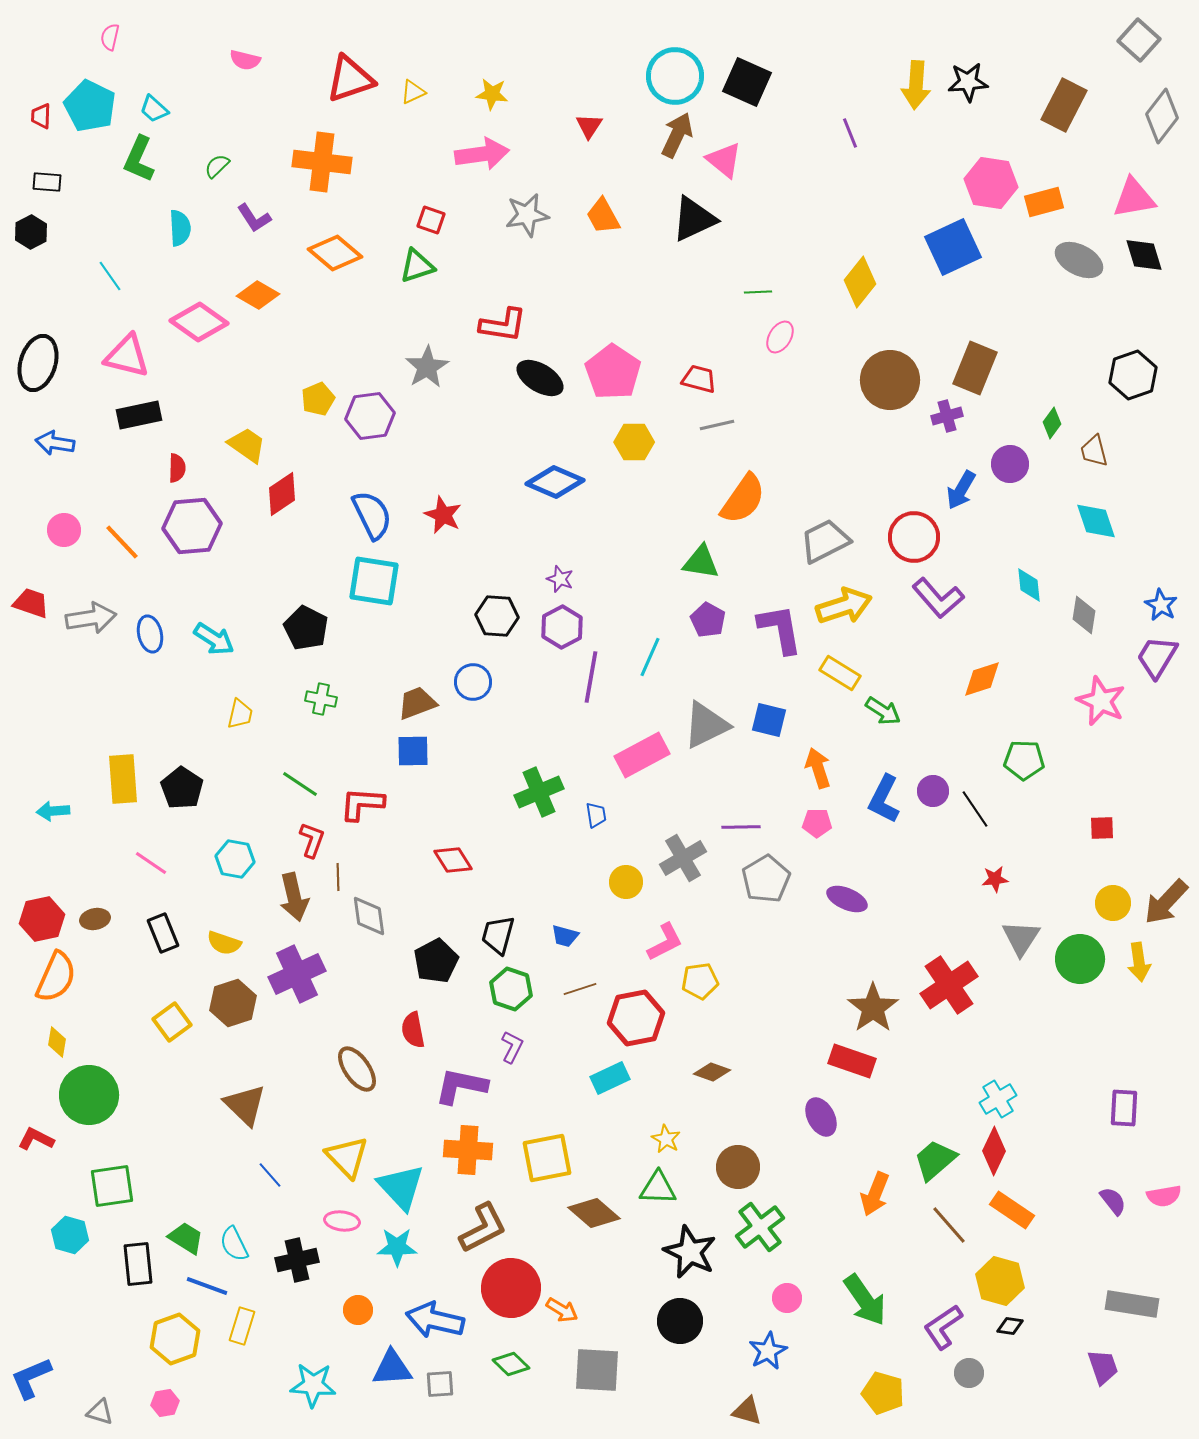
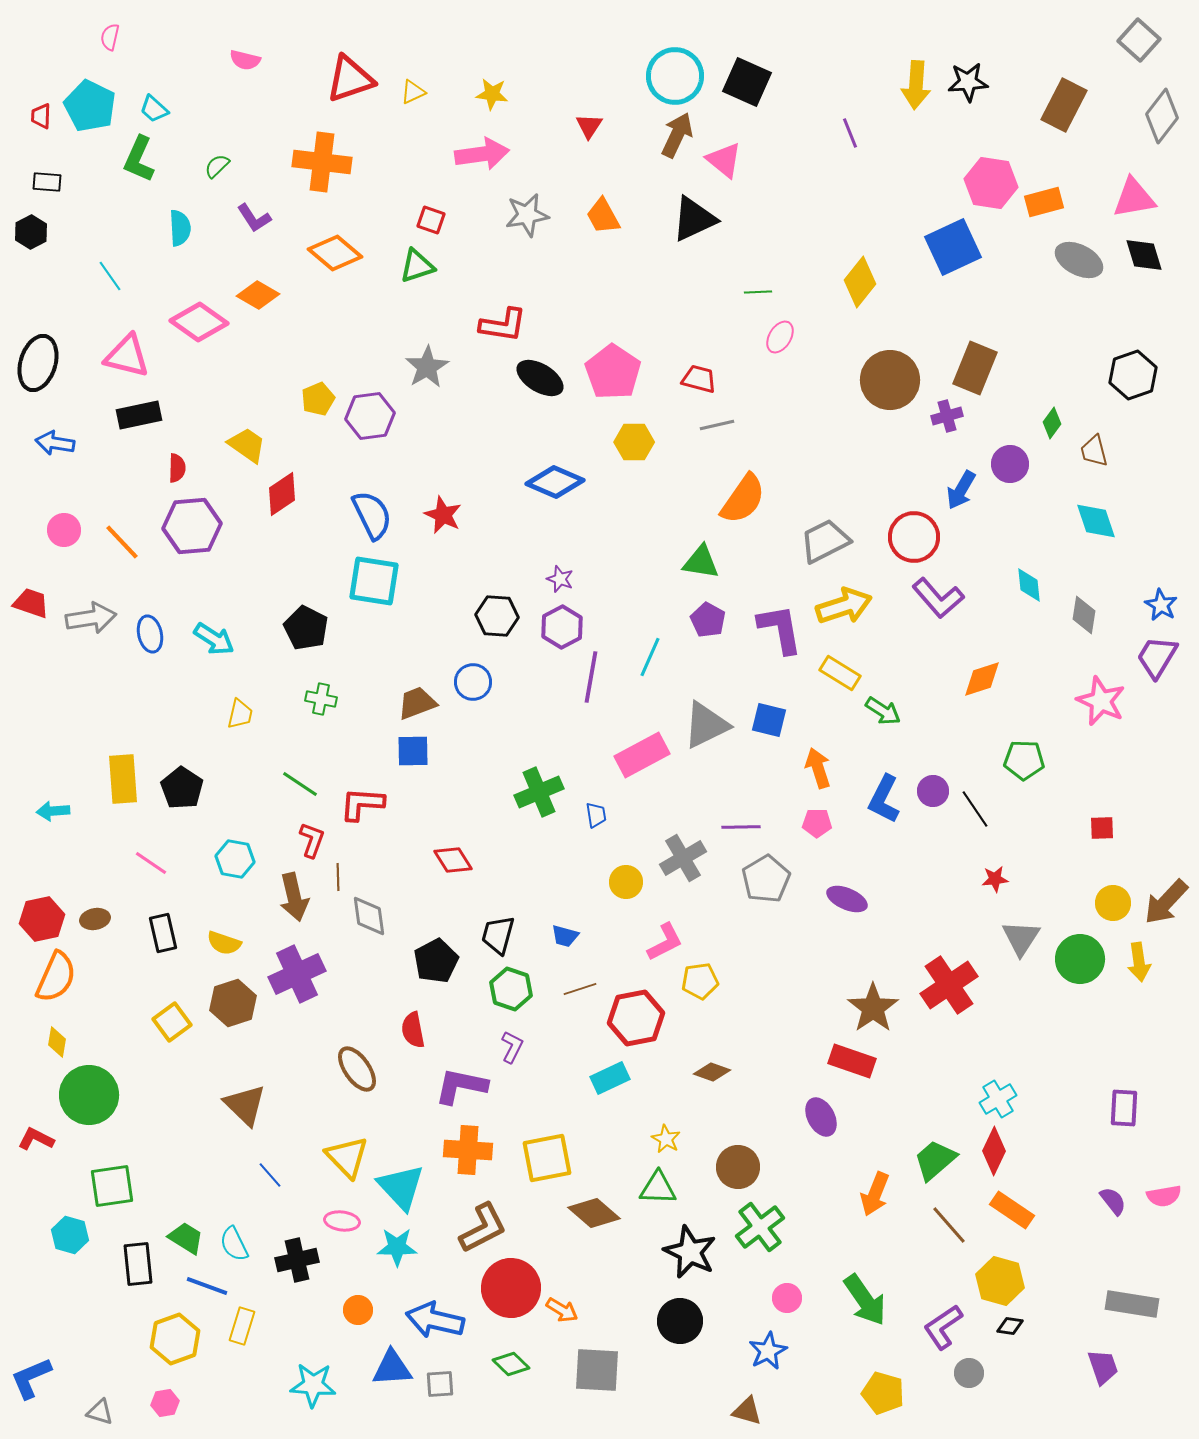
black rectangle at (163, 933): rotated 9 degrees clockwise
